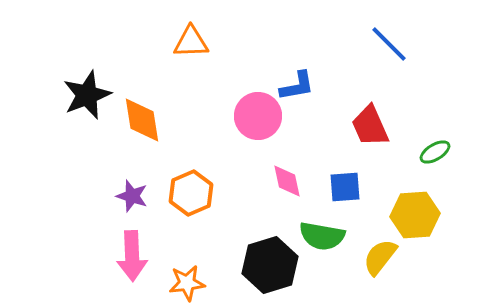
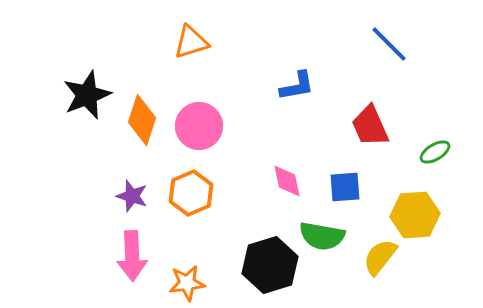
orange triangle: rotated 15 degrees counterclockwise
pink circle: moved 59 px left, 10 px down
orange diamond: rotated 27 degrees clockwise
